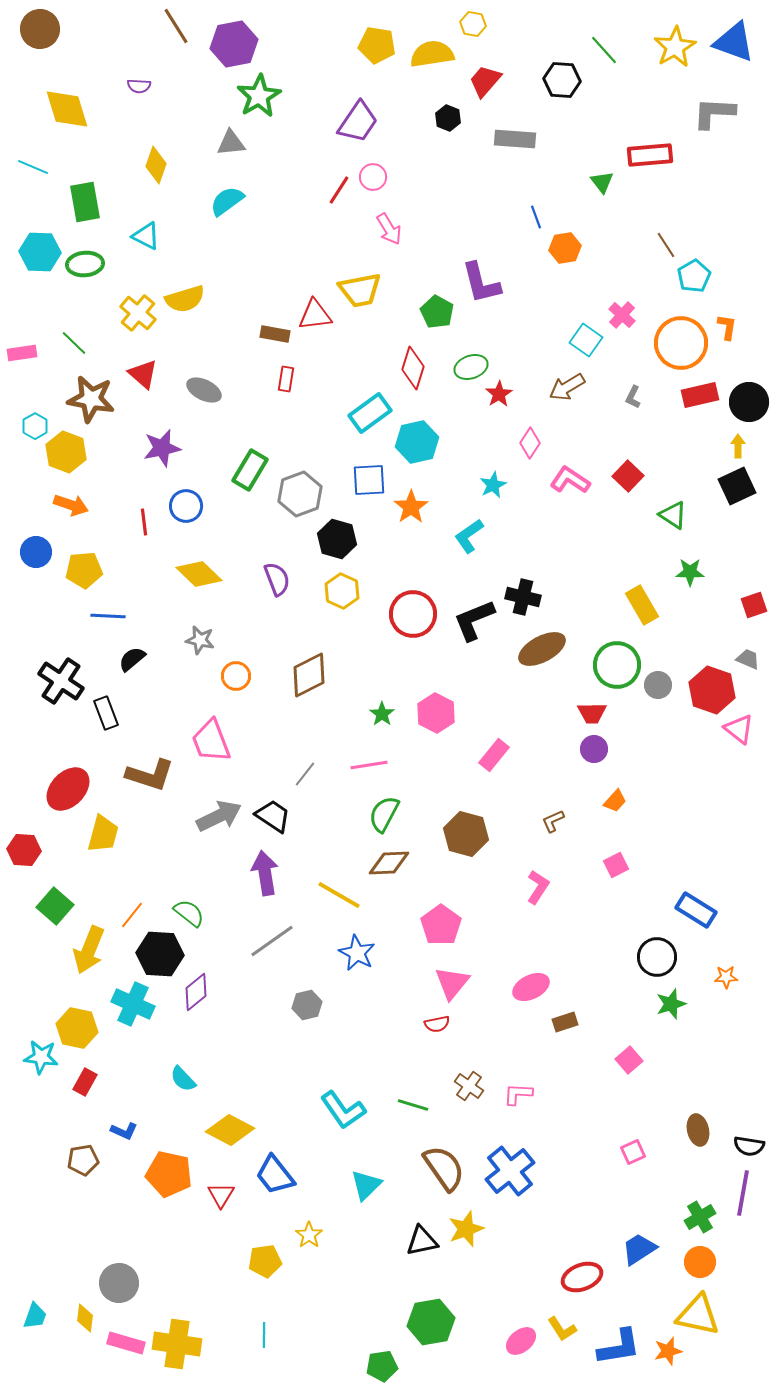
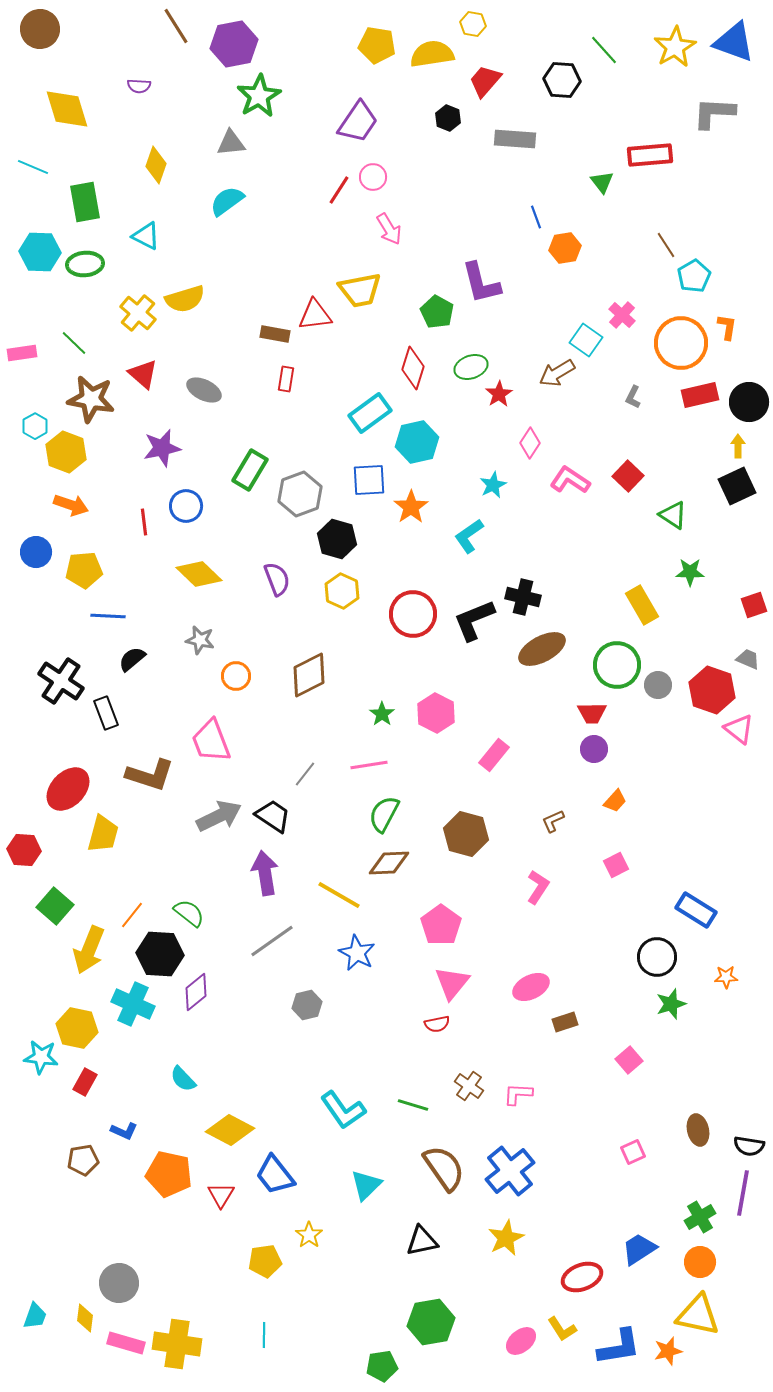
brown arrow at (567, 387): moved 10 px left, 14 px up
yellow star at (466, 1229): moved 40 px right, 9 px down; rotated 6 degrees counterclockwise
